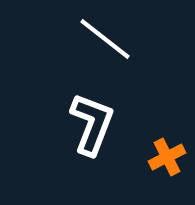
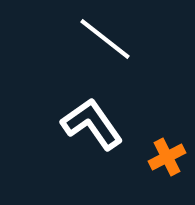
white L-shape: rotated 56 degrees counterclockwise
